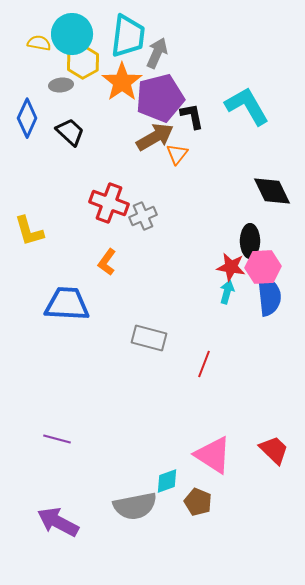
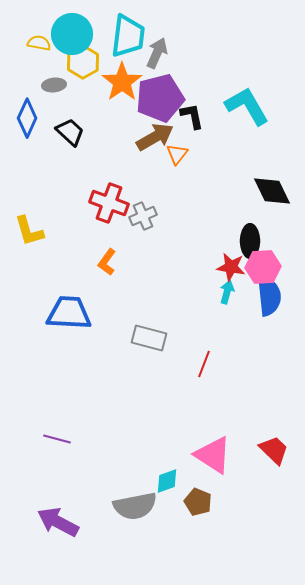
gray ellipse: moved 7 px left
blue trapezoid: moved 2 px right, 9 px down
